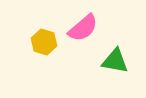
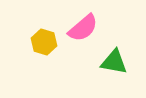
green triangle: moved 1 px left, 1 px down
